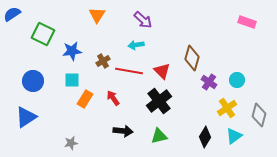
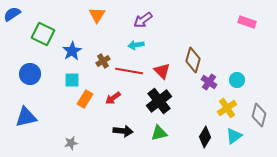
purple arrow: rotated 102 degrees clockwise
blue star: rotated 24 degrees counterclockwise
brown diamond: moved 1 px right, 2 px down
blue circle: moved 3 px left, 7 px up
red arrow: rotated 91 degrees counterclockwise
blue triangle: rotated 20 degrees clockwise
green triangle: moved 3 px up
